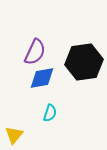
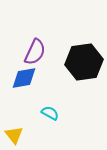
blue diamond: moved 18 px left
cyan semicircle: rotated 78 degrees counterclockwise
yellow triangle: rotated 18 degrees counterclockwise
